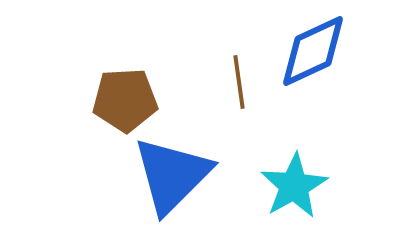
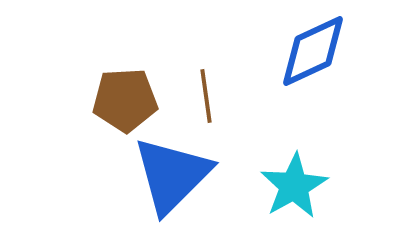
brown line: moved 33 px left, 14 px down
